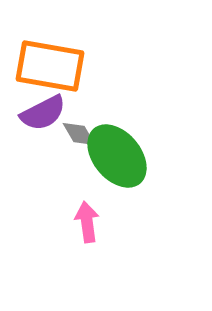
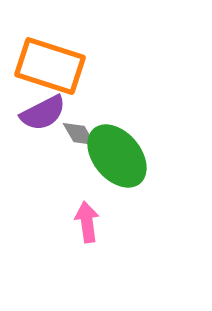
orange rectangle: rotated 8 degrees clockwise
